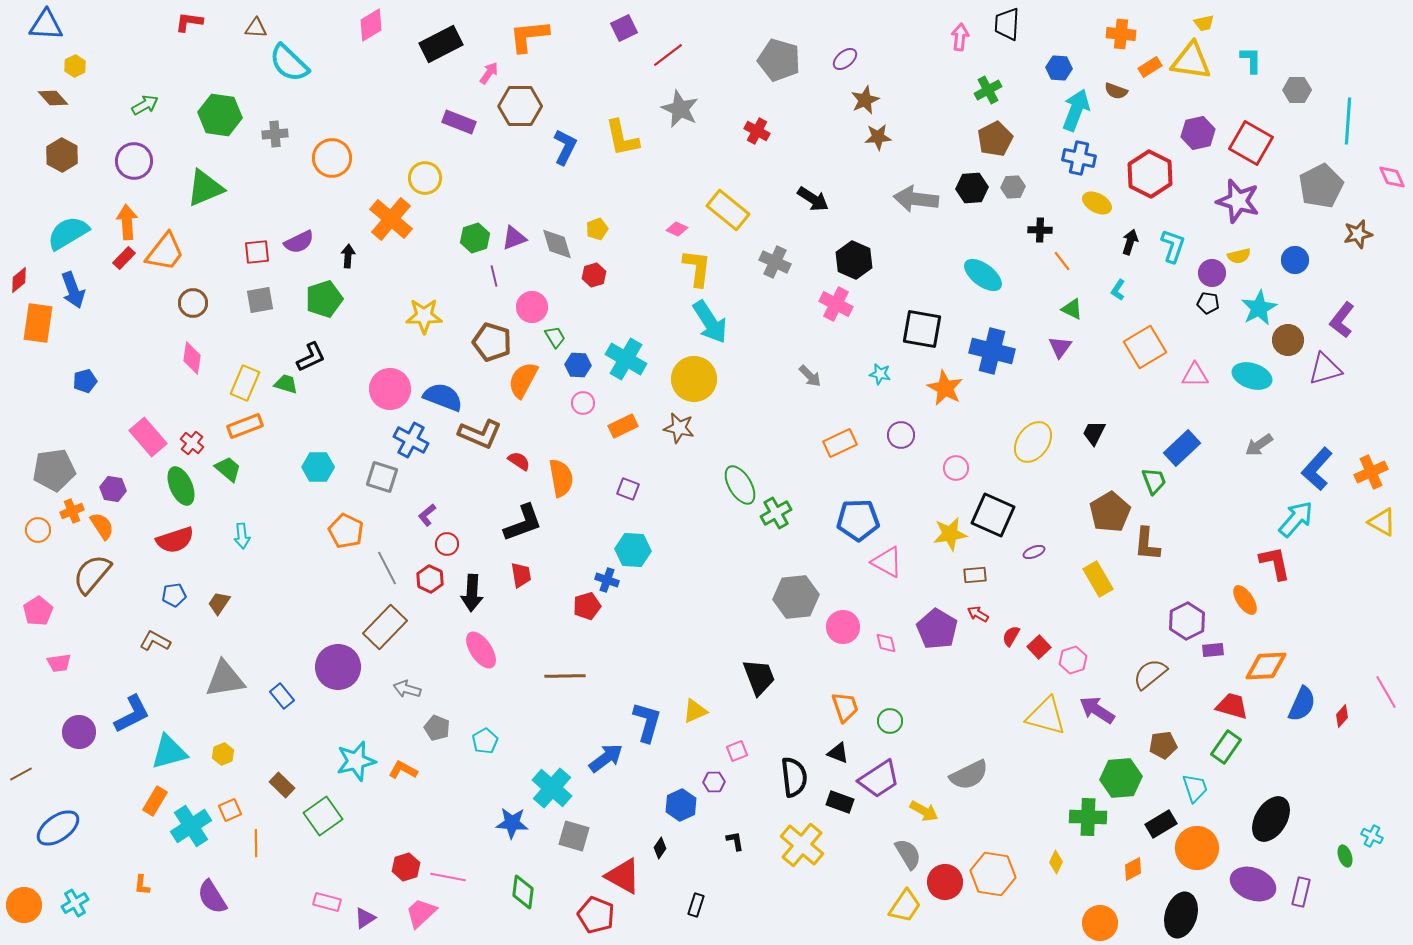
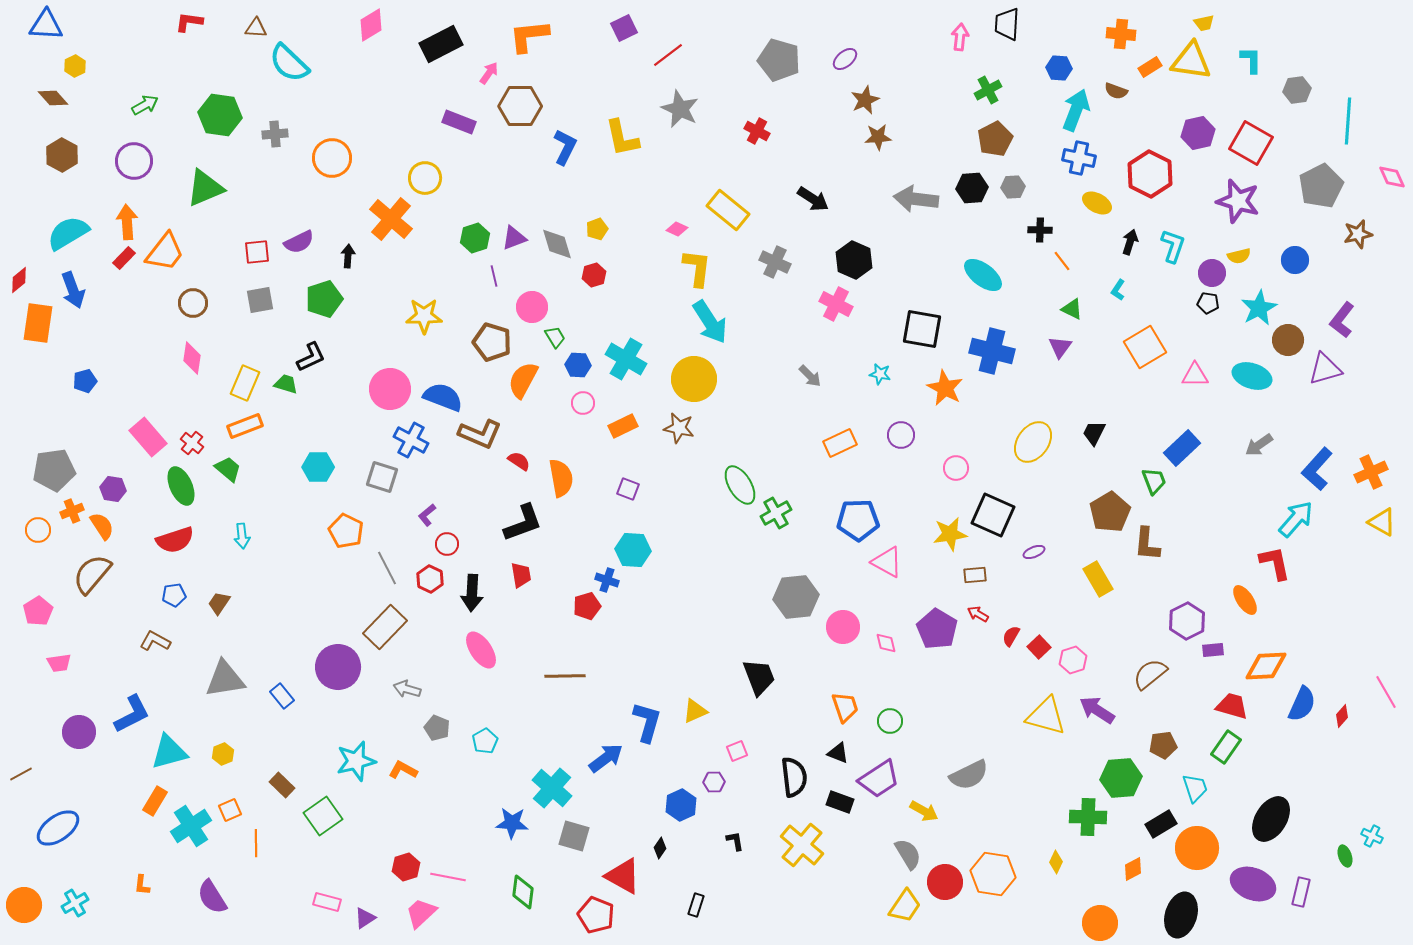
gray hexagon at (1297, 90): rotated 8 degrees counterclockwise
